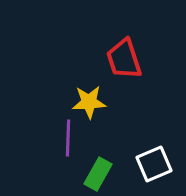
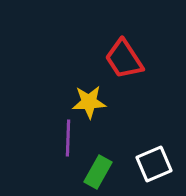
red trapezoid: rotated 15 degrees counterclockwise
green rectangle: moved 2 px up
